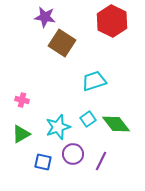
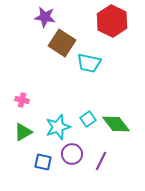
cyan trapezoid: moved 5 px left, 18 px up; rotated 150 degrees counterclockwise
green triangle: moved 2 px right, 2 px up
purple circle: moved 1 px left
